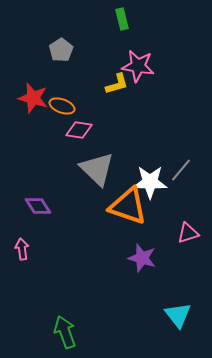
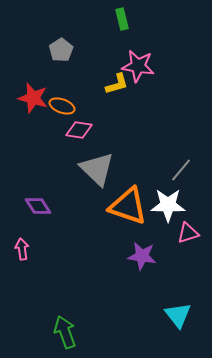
white star: moved 18 px right, 23 px down
purple star: moved 2 px up; rotated 8 degrees counterclockwise
